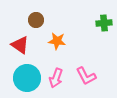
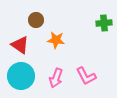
orange star: moved 1 px left, 1 px up
cyan circle: moved 6 px left, 2 px up
